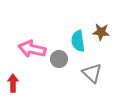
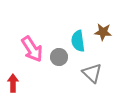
brown star: moved 2 px right
pink arrow: rotated 136 degrees counterclockwise
gray circle: moved 2 px up
